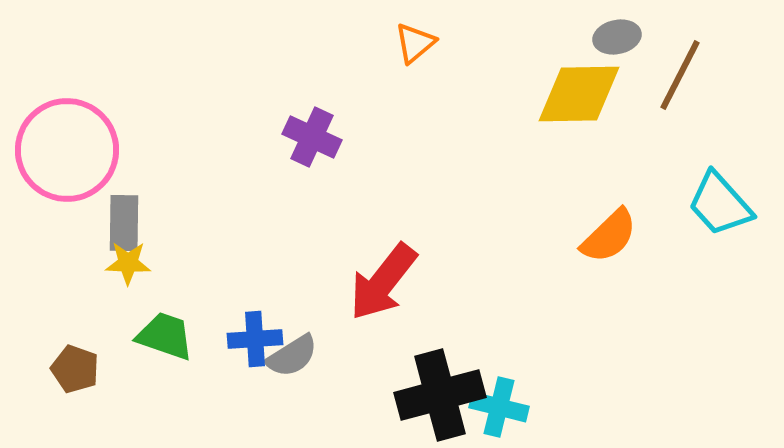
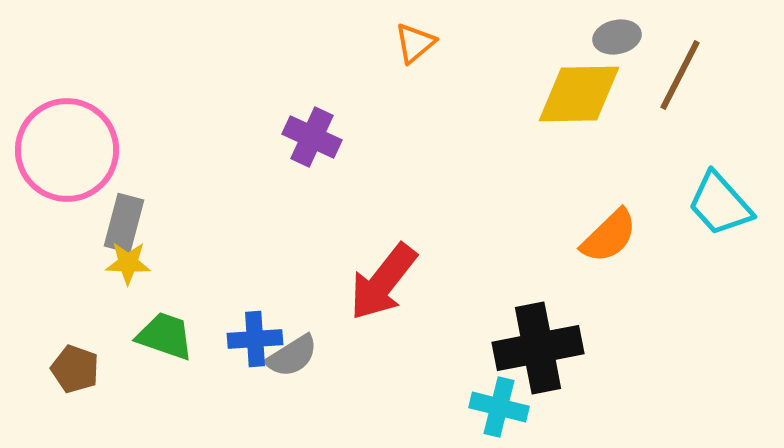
gray rectangle: rotated 14 degrees clockwise
black cross: moved 98 px right, 47 px up; rotated 4 degrees clockwise
